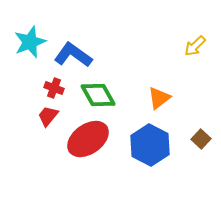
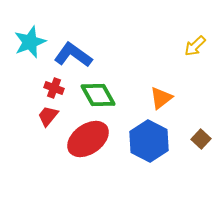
orange triangle: moved 2 px right
blue hexagon: moved 1 px left, 4 px up
